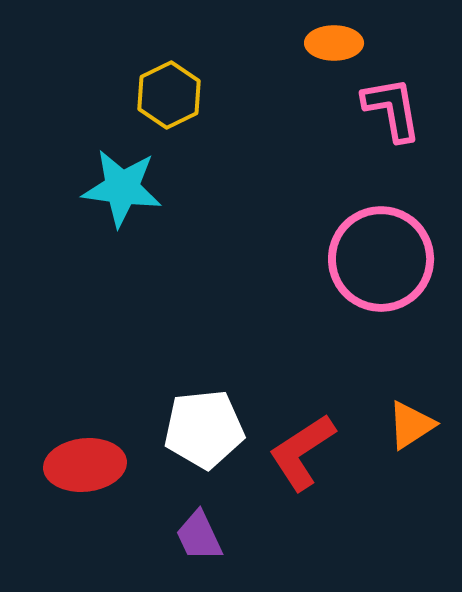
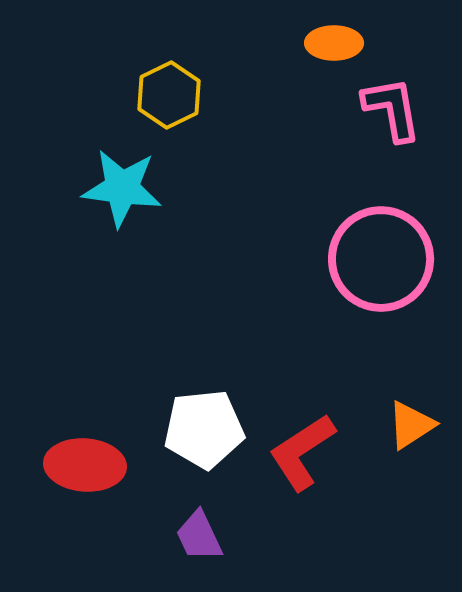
red ellipse: rotated 10 degrees clockwise
